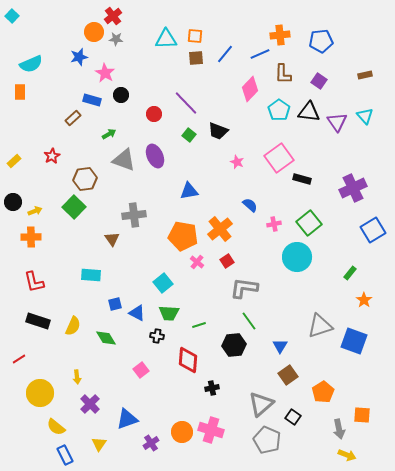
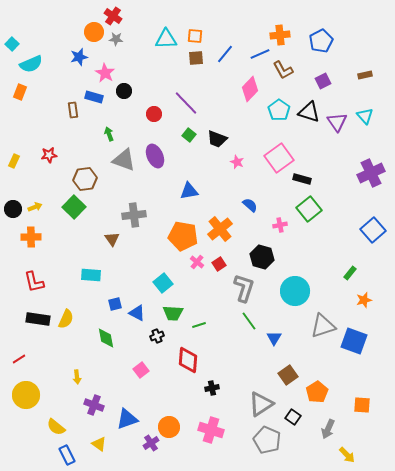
cyan square at (12, 16): moved 28 px down
red cross at (113, 16): rotated 18 degrees counterclockwise
blue pentagon at (321, 41): rotated 20 degrees counterclockwise
brown L-shape at (283, 74): moved 4 px up; rotated 30 degrees counterclockwise
purple square at (319, 81): moved 4 px right; rotated 28 degrees clockwise
orange rectangle at (20, 92): rotated 21 degrees clockwise
black circle at (121, 95): moved 3 px right, 4 px up
blue rectangle at (92, 100): moved 2 px right, 3 px up
black triangle at (309, 112): rotated 10 degrees clockwise
brown rectangle at (73, 118): moved 8 px up; rotated 56 degrees counterclockwise
black trapezoid at (218, 131): moved 1 px left, 8 px down
green arrow at (109, 134): rotated 80 degrees counterclockwise
red star at (52, 156): moved 3 px left, 1 px up; rotated 21 degrees clockwise
yellow rectangle at (14, 161): rotated 24 degrees counterclockwise
purple cross at (353, 188): moved 18 px right, 15 px up
black circle at (13, 202): moved 7 px down
yellow arrow at (35, 211): moved 4 px up
green square at (309, 223): moved 14 px up
pink cross at (274, 224): moved 6 px right, 1 px down
blue square at (373, 230): rotated 10 degrees counterclockwise
cyan circle at (297, 257): moved 2 px left, 34 px down
red square at (227, 261): moved 8 px left, 3 px down
gray L-shape at (244, 288): rotated 100 degrees clockwise
orange star at (364, 300): rotated 21 degrees clockwise
green trapezoid at (169, 313): moved 4 px right
black rectangle at (38, 321): moved 2 px up; rotated 10 degrees counterclockwise
yellow semicircle at (73, 326): moved 7 px left, 7 px up
gray triangle at (320, 326): moved 3 px right
black cross at (157, 336): rotated 32 degrees counterclockwise
green diamond at (106, 338): rotated 20 degrees clockwise
black hexagon at (234, 345): moved 28 px right, 88 px up; rotated 20 degrees clockwise
blue triangle at (280, 346): moved 6 px left, 8 px up
orange pentagon at (323, 392): moved 6 px left
yellow circle at (40, 393): moved 14 px left, 2 px down
purple cross at (90, 404): moved 4 px right, 1 px down; rotated 24 degrees counterclockwise
gray triangle at (261, 404): rotated 8 degrees clockwise
orange square at (362, 415): moved 10 px up
gray arrow at (339, 429): moved 11 px left; rotated 36 degrees clockwise
orange circle at (182, 432): moved 13 px left, 5 px up
yellow triangle at (99, 444): rotated 28 degrees counterclockwise
blue rectangle at (65, 455): moved 2 px right
yellow arrow at (347, 455): rotated 24 degrees clockwise
